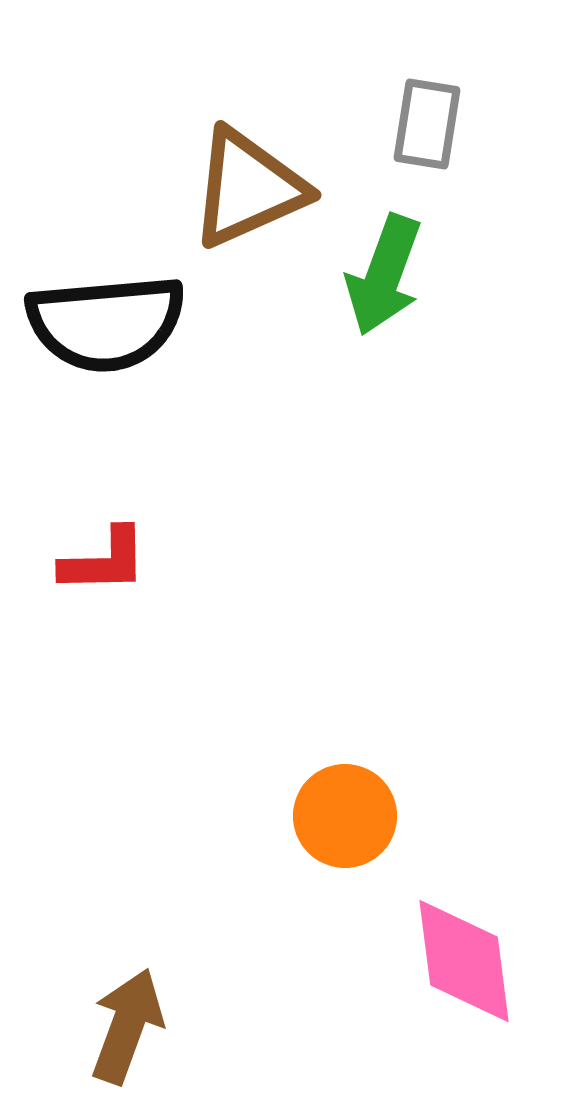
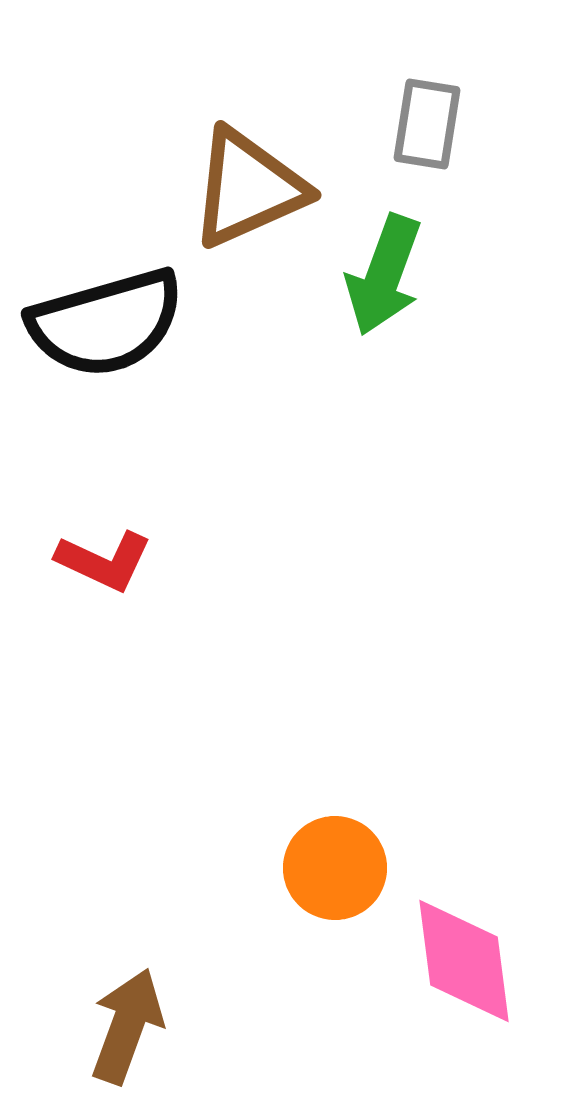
black semicircle: rotated 11 degrees counterclockwise
red L-shape: rotated 26 degrees clockwise
orange circle: moved 10 px left, 52 px down
